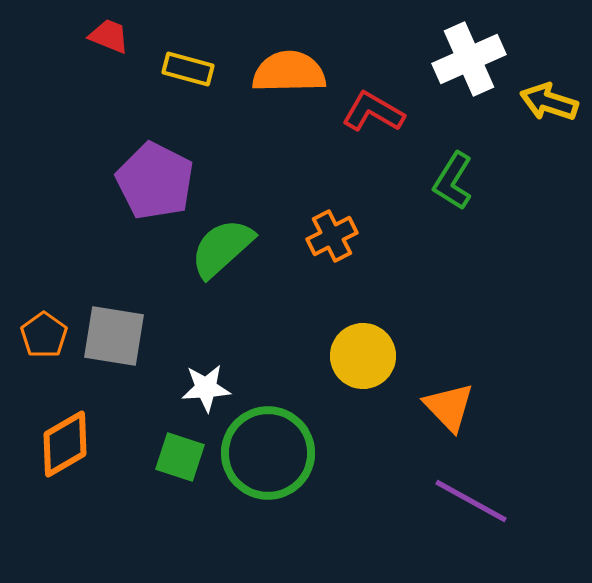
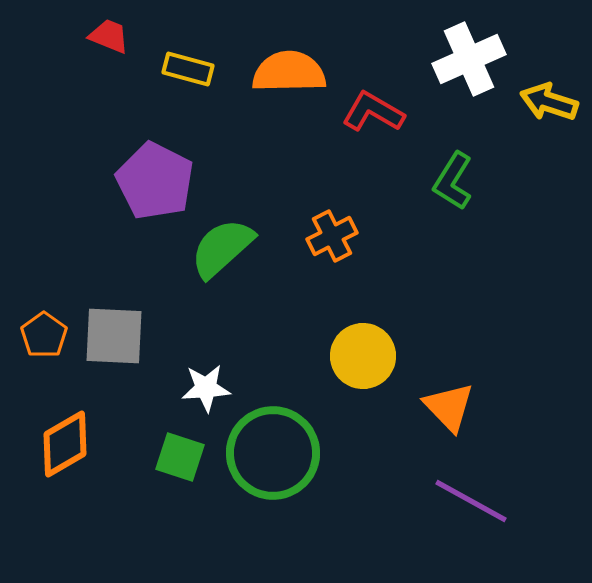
gray square: rotated 6 degrees counterclockwise
green circle: moved 5 px right
